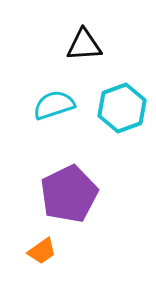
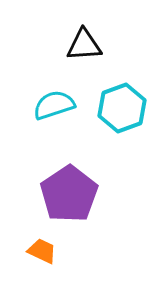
purple pentagon: rotated 8 degrees counterclockwise
orange trapezoid: rotated 120 degrees counterclockwise
